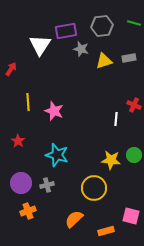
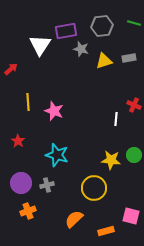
red arrow: rotated 16 degrees clockwise
